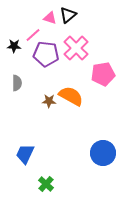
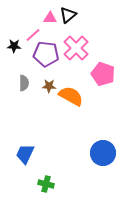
pink triangle: rotated 16 degrees counterclockwise
pink pentagon: rotated 30 degrees clockwise
gray semicircle: moved 7 px right
brown star: moved 15 px up
green cross: rotated 28 degrees counterclockwise
